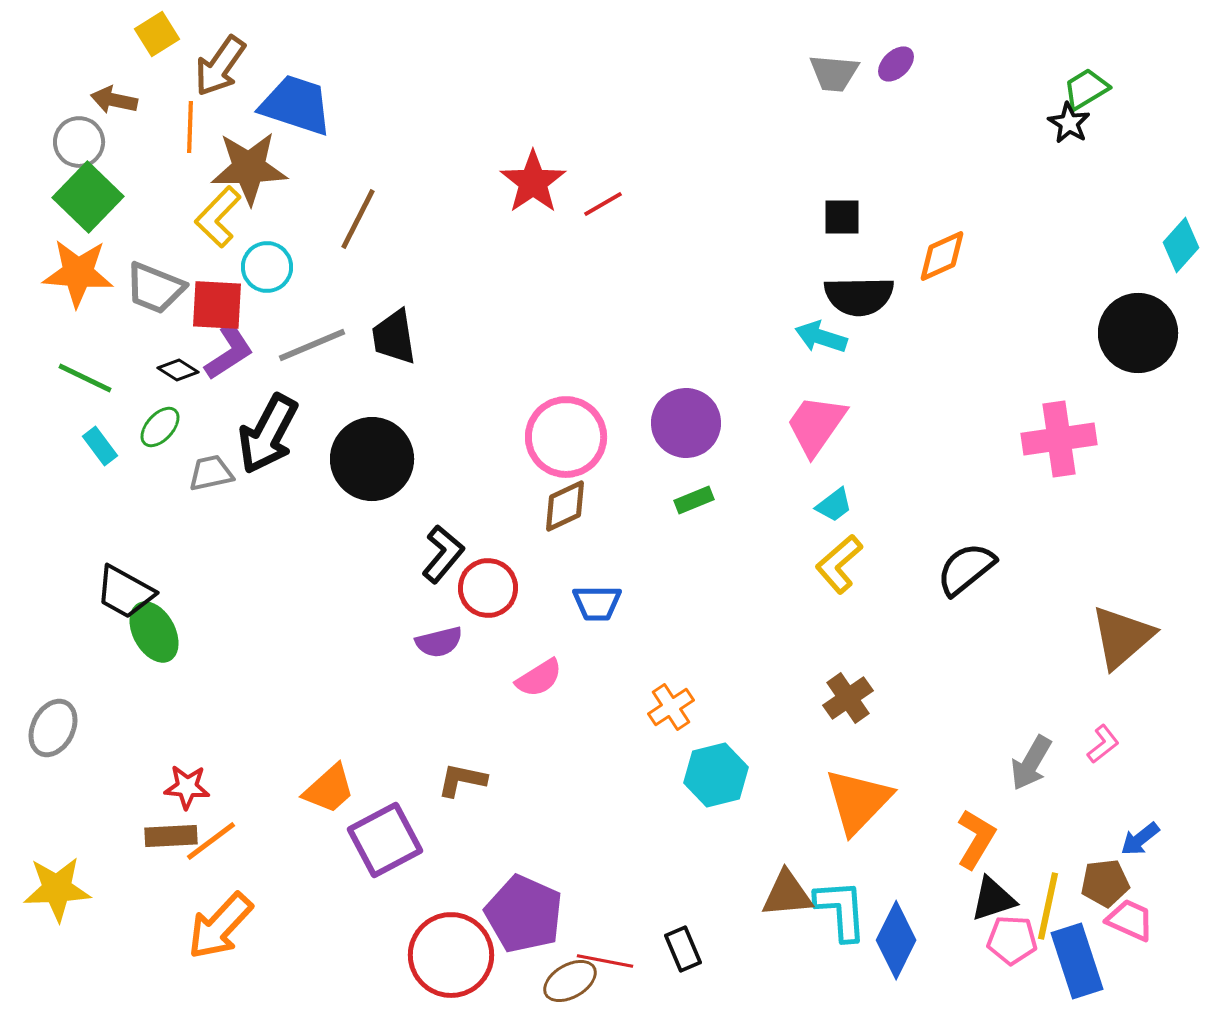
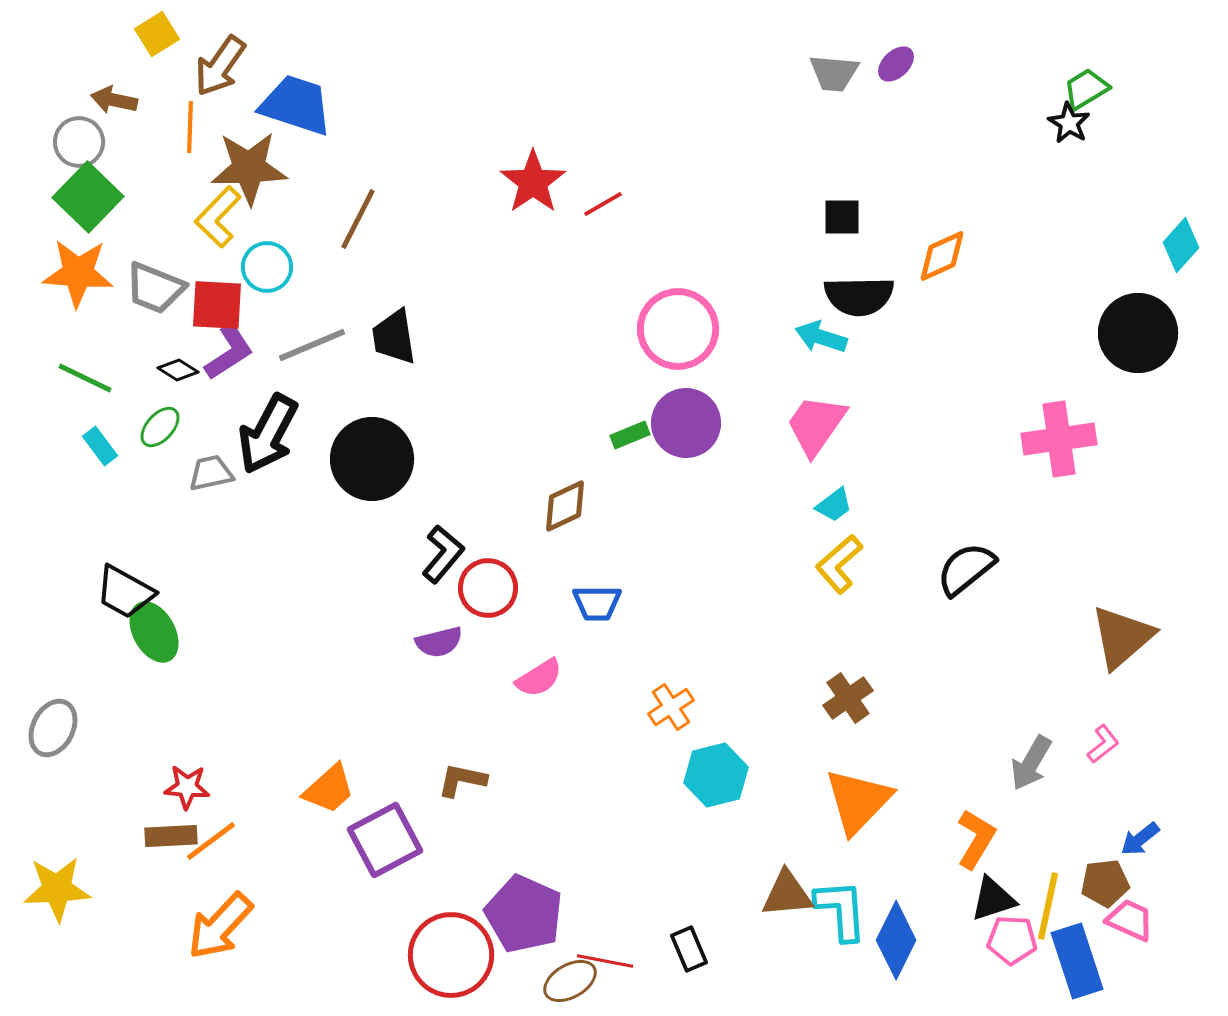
pink circle at (566, 437): moved 112 px right, 108 px up
green rectangle at (694, 500): moved 64 px left, 65 px up
black rectangle at (683, 949): moved 6 px right
